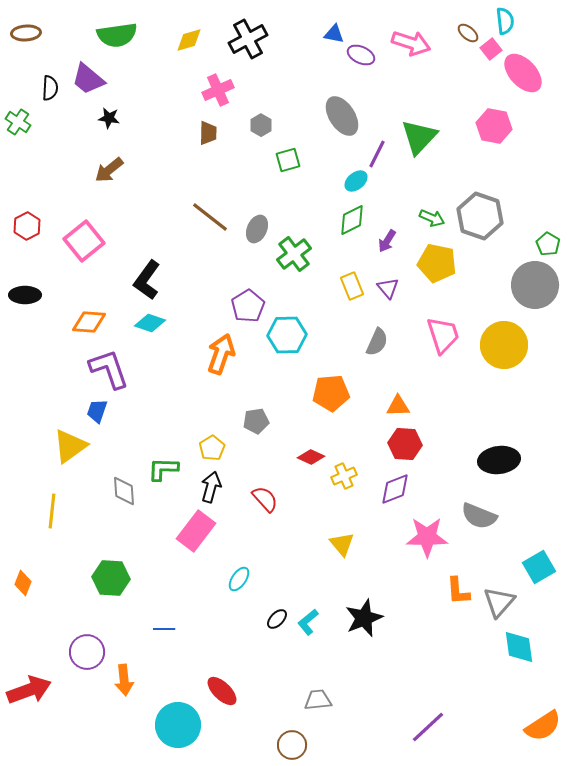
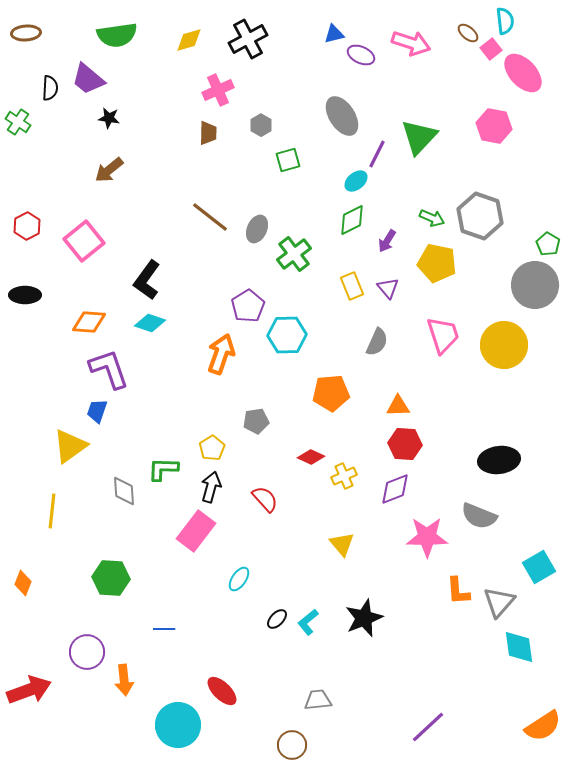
blue triangle at (334, 34): rotated 25 degrees counterclockwise
